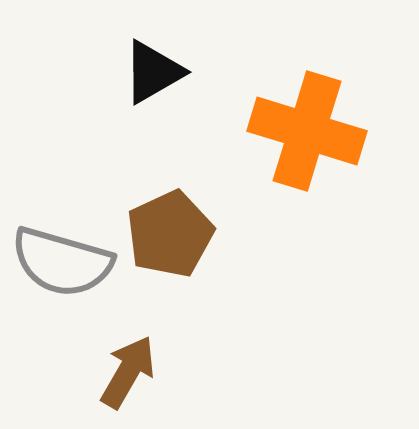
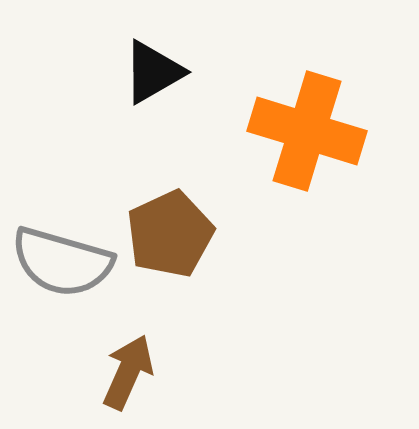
brown arrow: rotated 6 degrees counterclockwise
